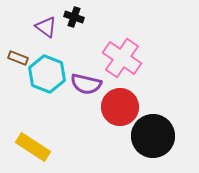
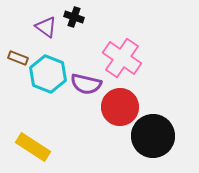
cyan hexagon: moved 1 px right
